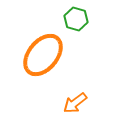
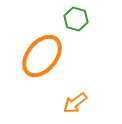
orange ellipse: moved 1 px left, 1 px down
